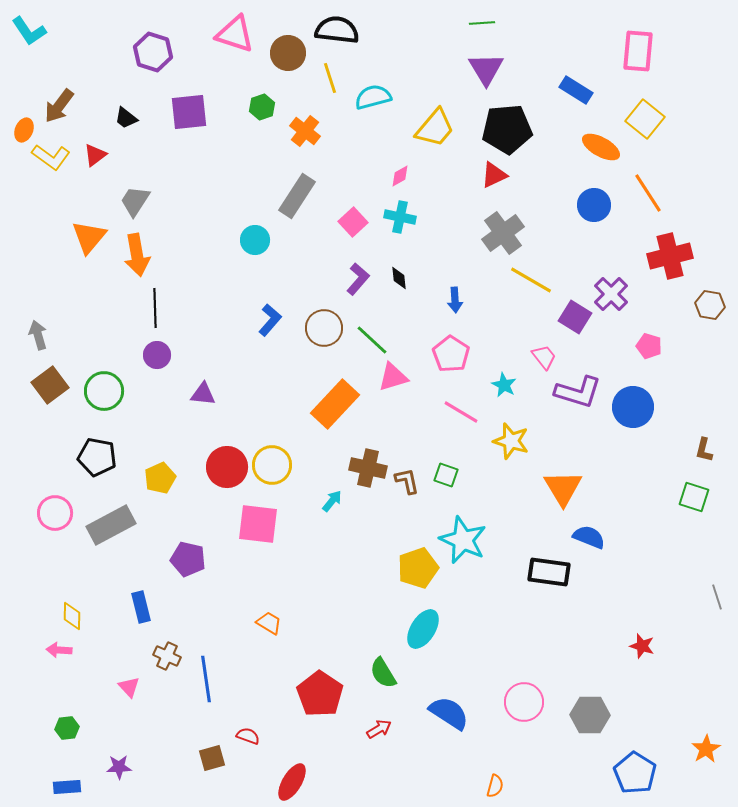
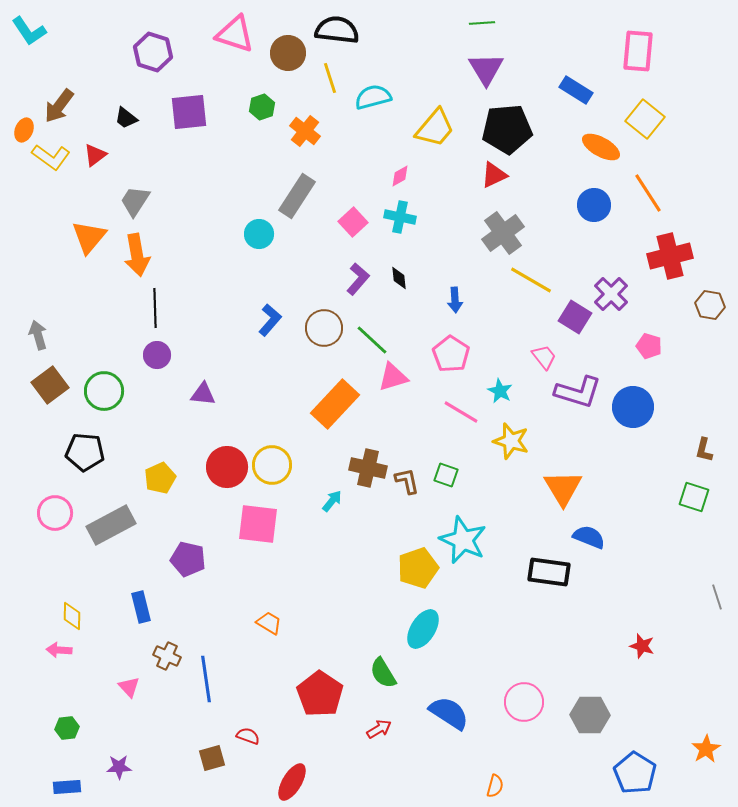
cyan circle at (255, 240): moved 4 px right, 6 px up
cyan star at (504, 385): moved 4 px left, 6 px down
black pentagon at (97, 457): moved 12 px left, 5 px up; rotated 6 degrees counterclockwise
